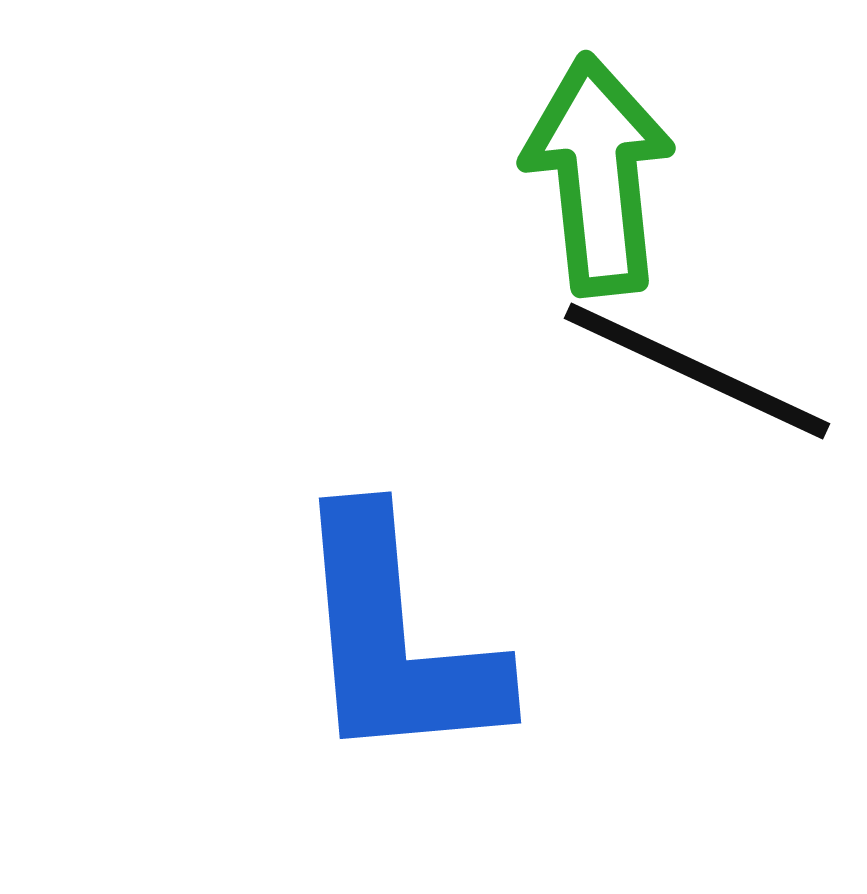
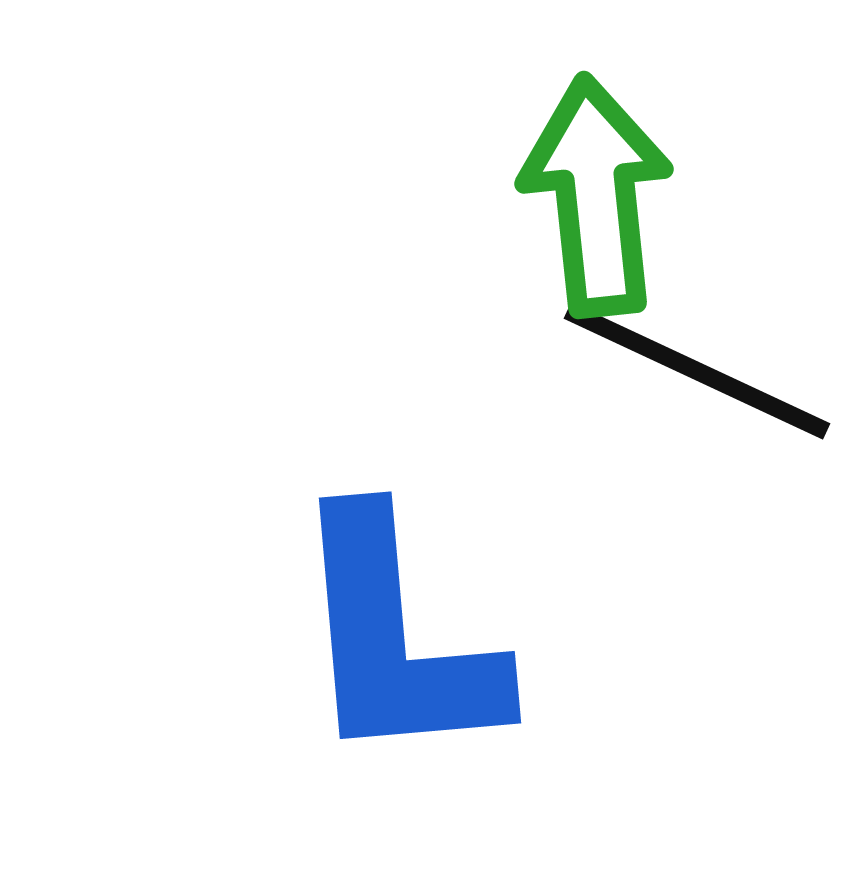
green arrow: moved 2 px left, 21 px down
